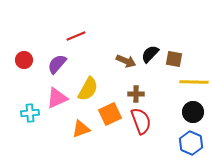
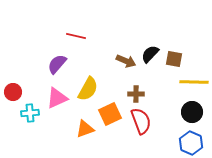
red line: rotated 36 degrees clockwise
red circle: moved 11 px left, 32 px down
black circle: moved 1 px left
orange triangle: moved 4 px right
